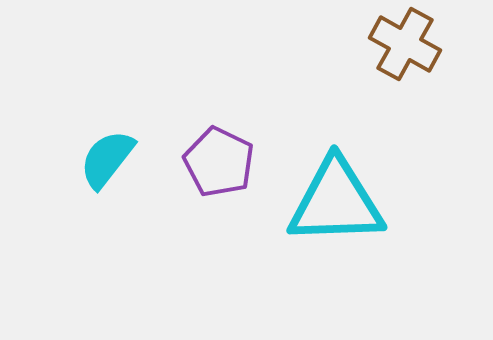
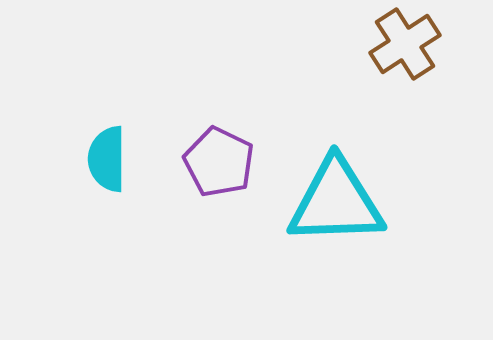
brown cross: rotated 28 degrees clockwise
cyan semicircle: rotated 38 degrees counterclockwise
